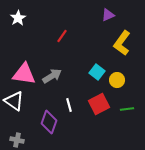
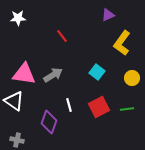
white star: rotated 28 degrees clockwise
red line: rotated 72 degrees counterclockwise
gray arrow: moved 1 px right, 1 px up
yellow circle: moved 15 px right, 2 px up
red square: moved 3 px down
